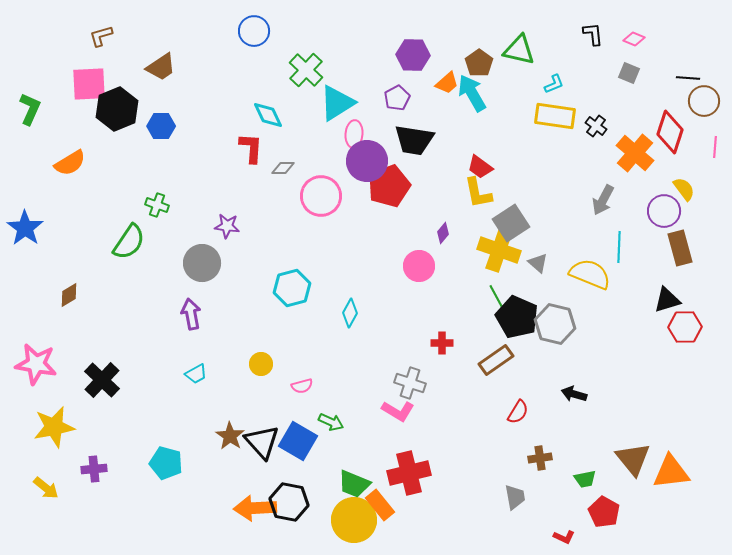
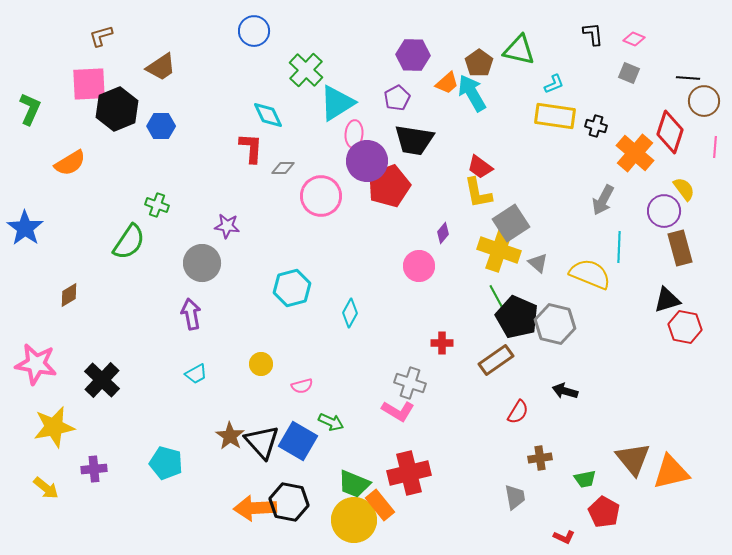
black cross at (596, 126): rotated 20 degrees counterclockwise
red hexagon at (685, 327): rotated 12 degrees clockwise
black arrow at (574, 394): moved 9 px left, 3 px up
orange triangle at (671, 472): rotated 6 degrees counterclockwise
